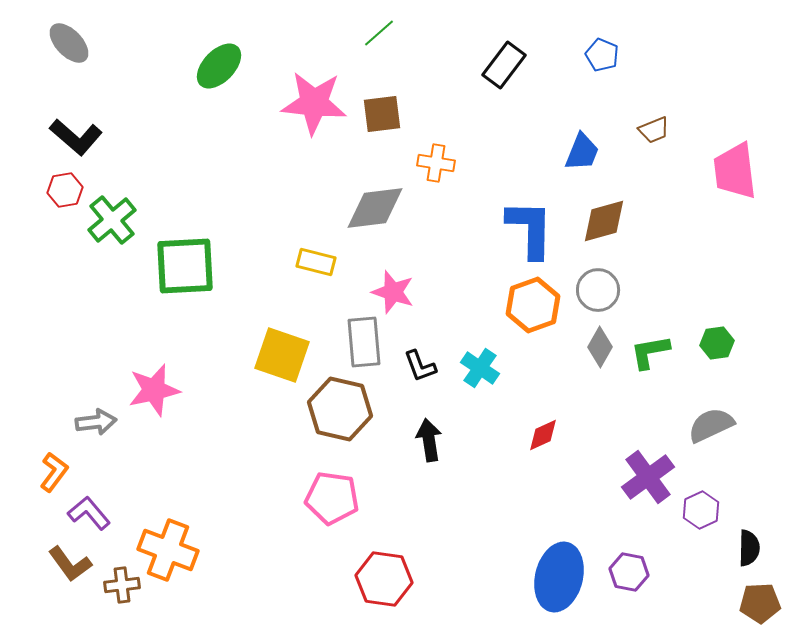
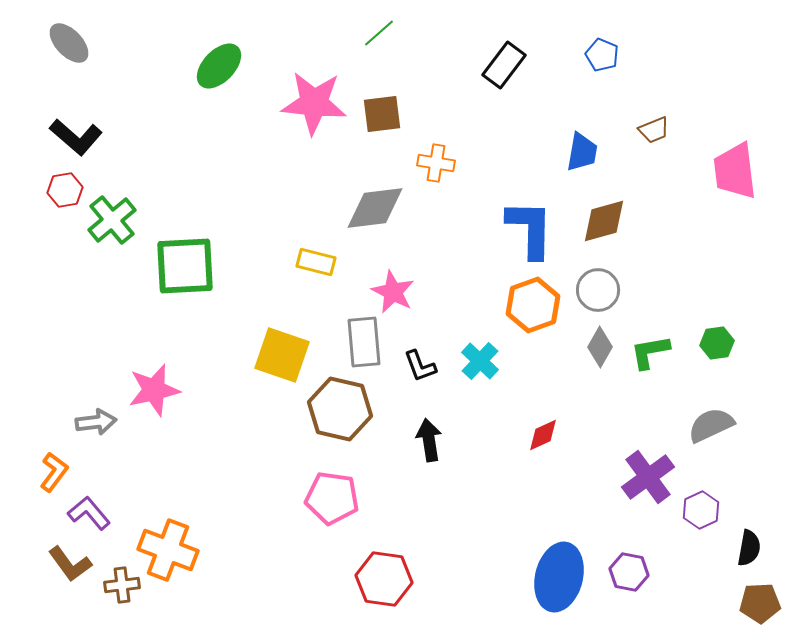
blue trapezoid at (582, 152): rotated 12 degrees counterclockwise
pink star at (393, 292): rotated 9 degrees clockwise
cyan cross at (480, 368): moved 7 px up; rotated 9 degrees clockwise
black semicircle at (749, 548): rotated 9 degrees clockwise
